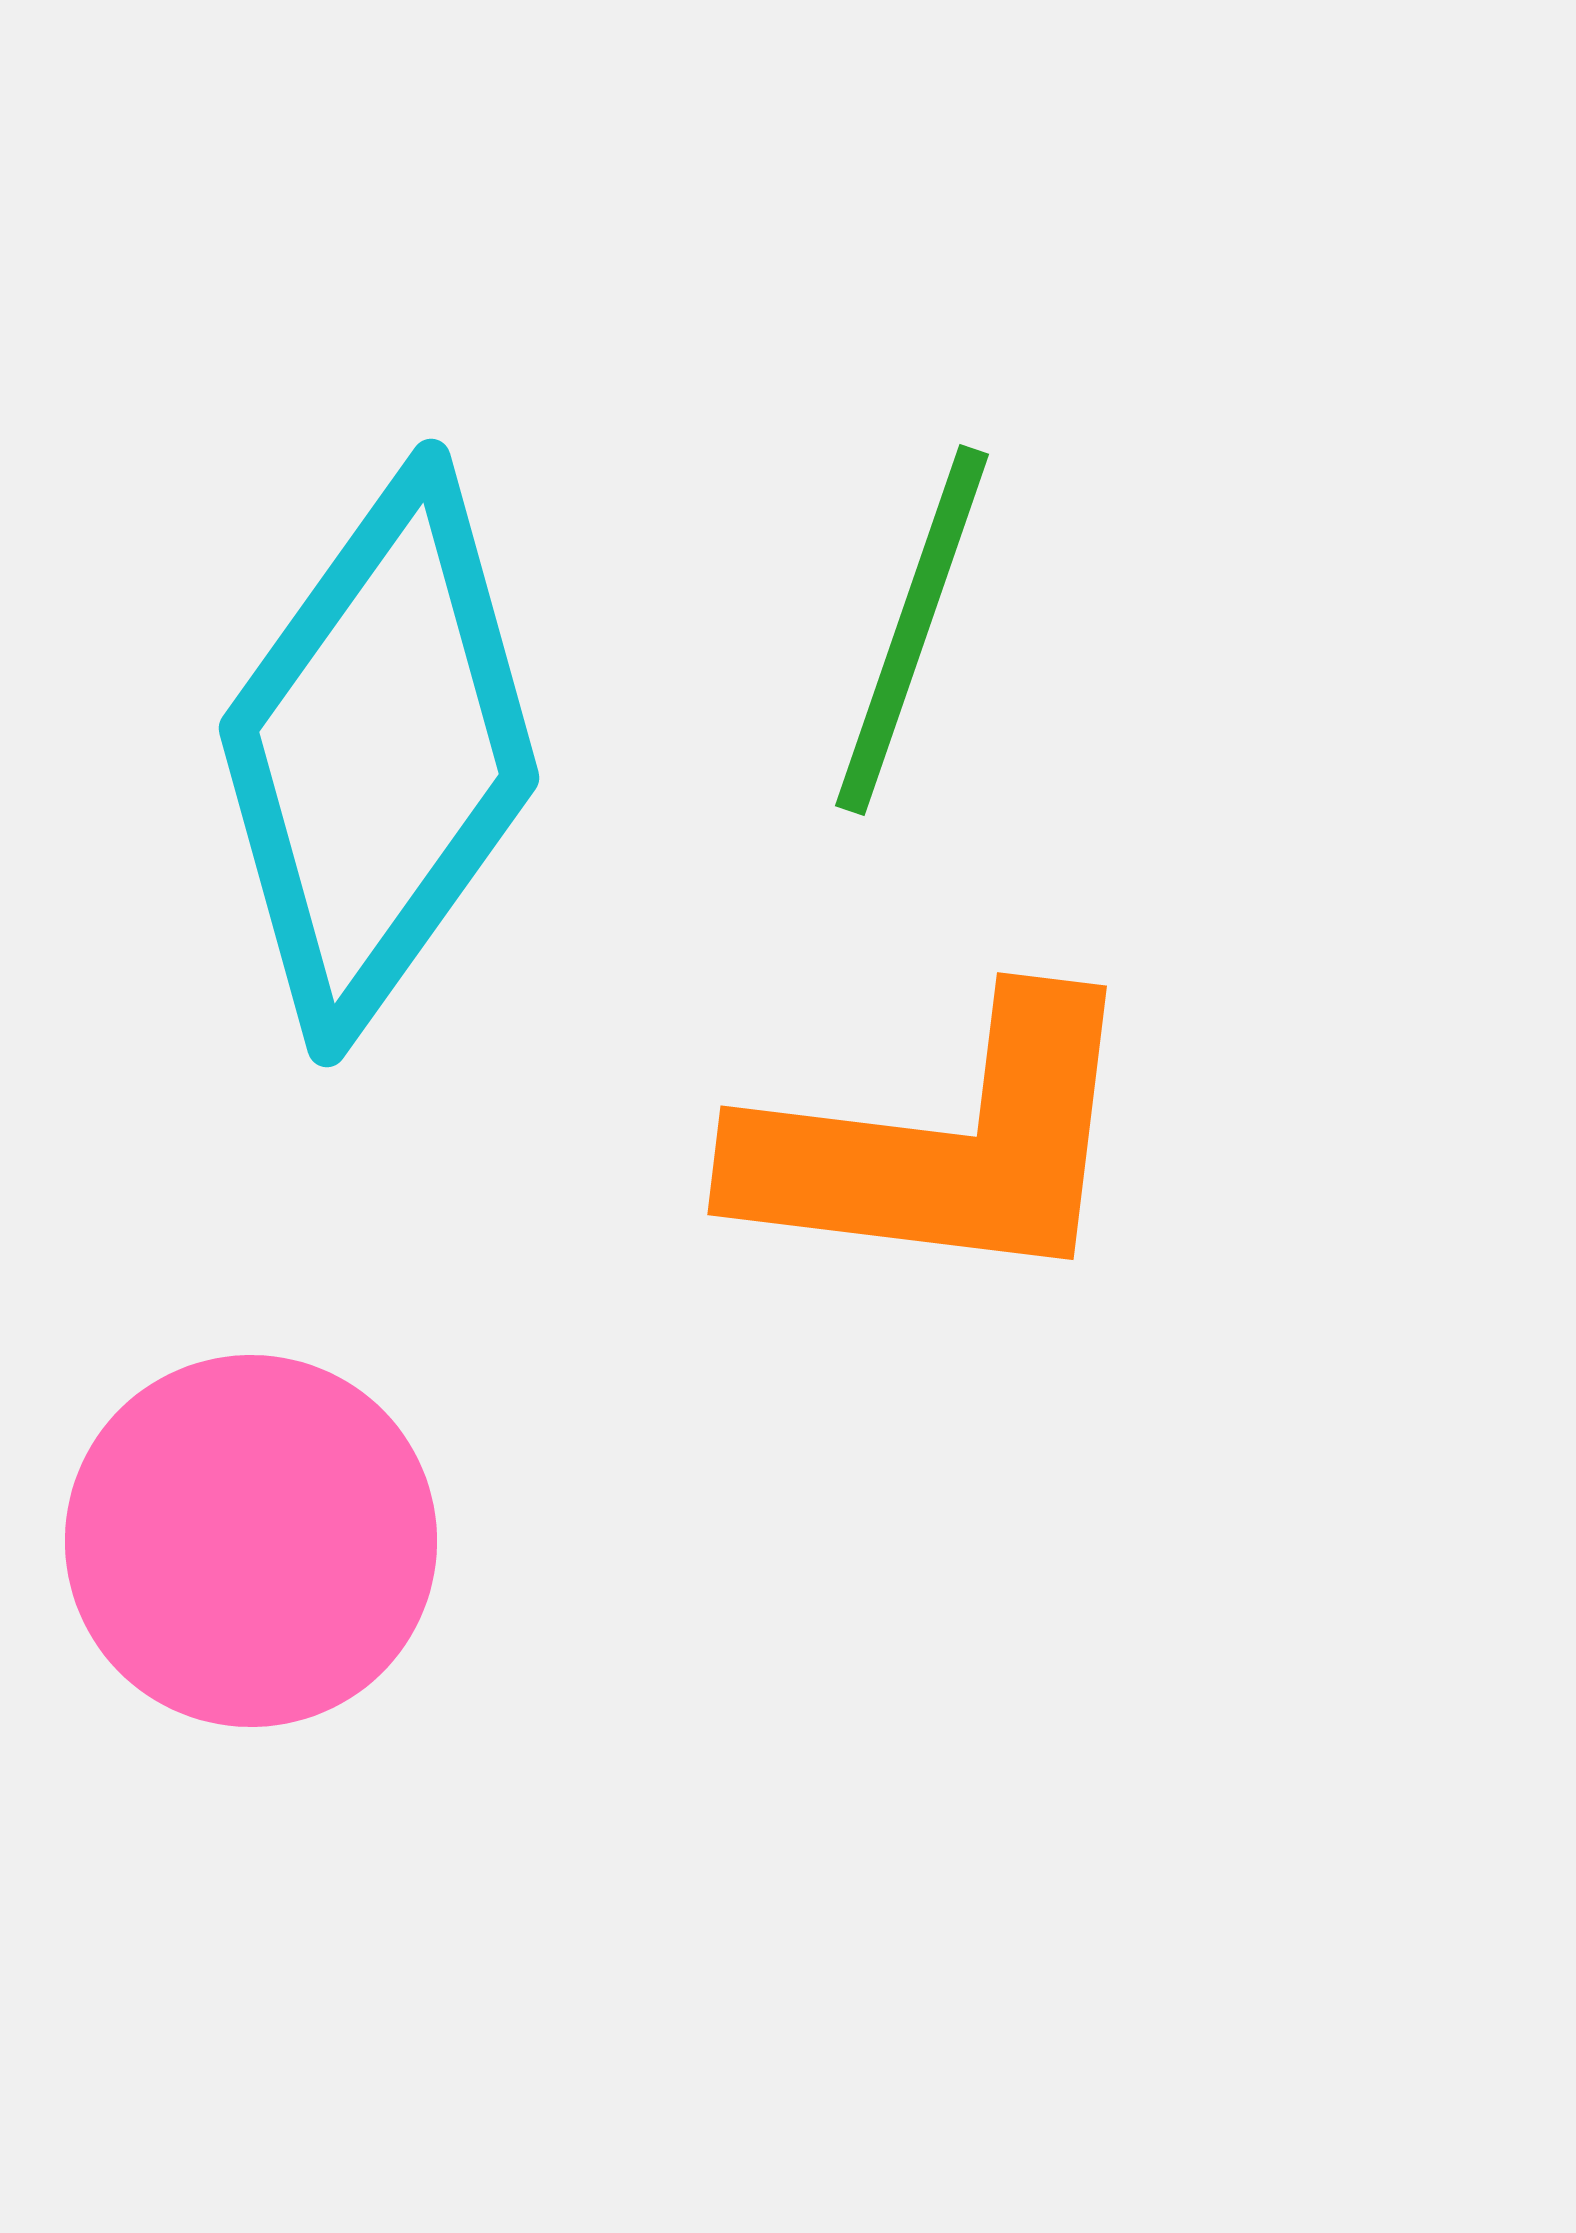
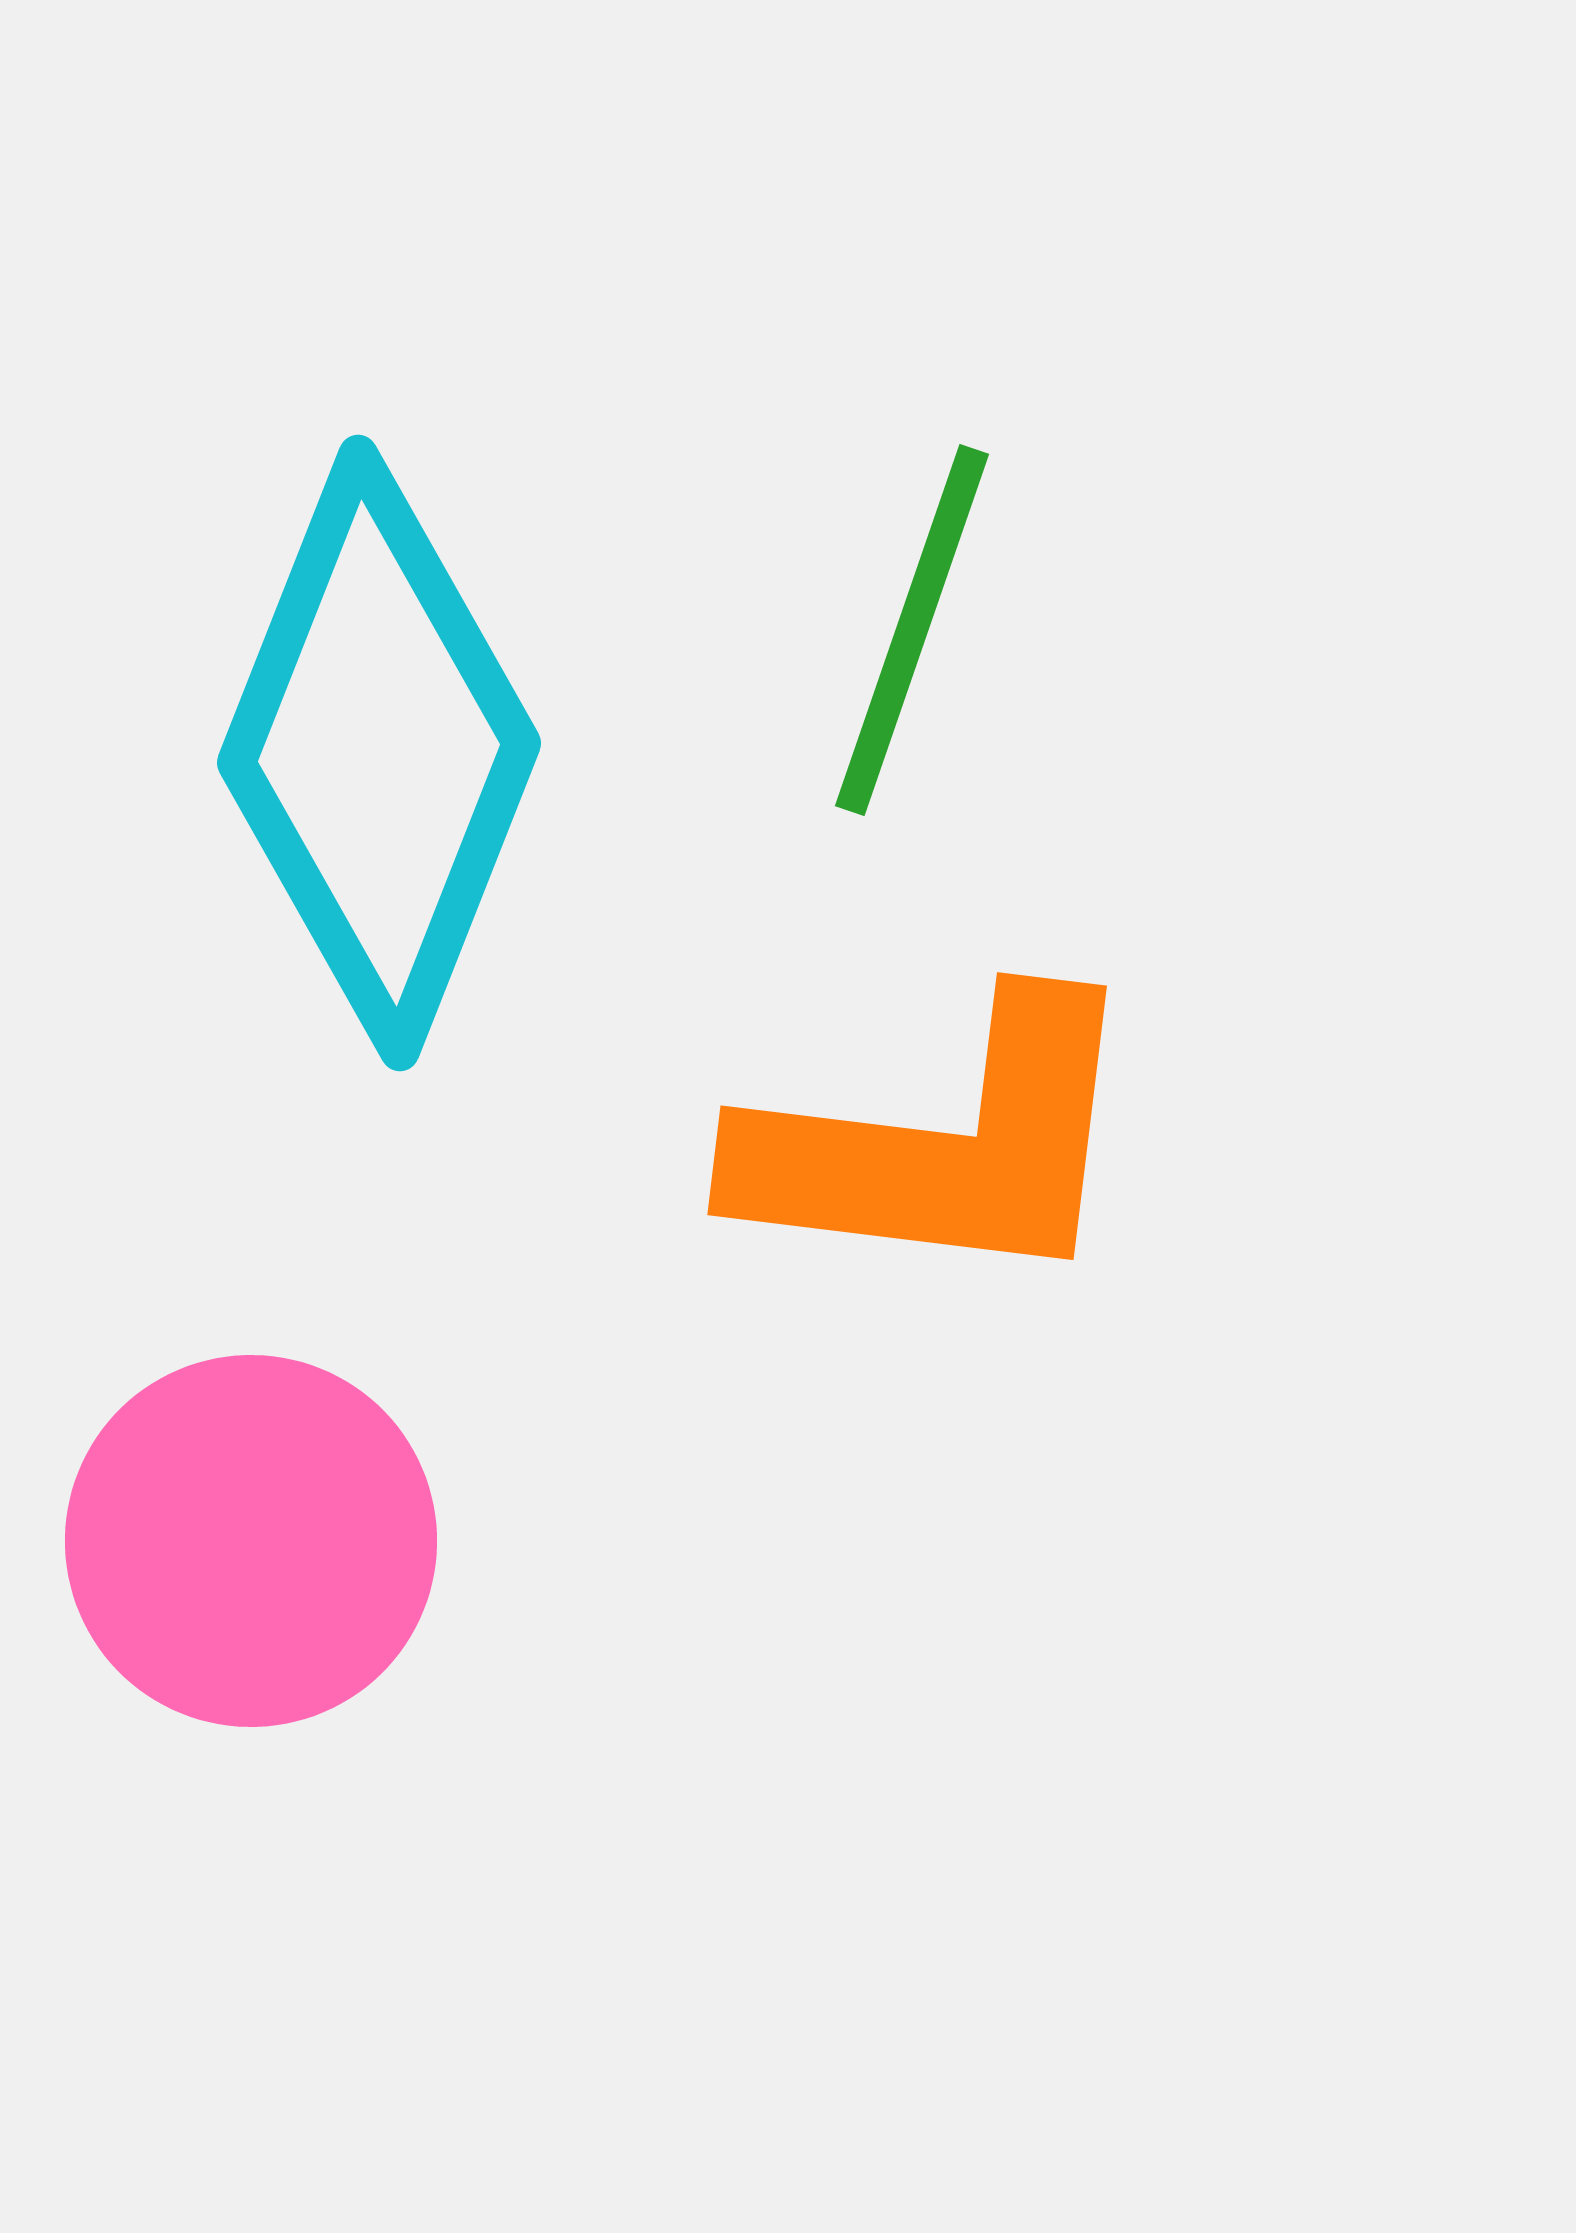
cyan diamond: rotated 14 degrees counterclockwise
